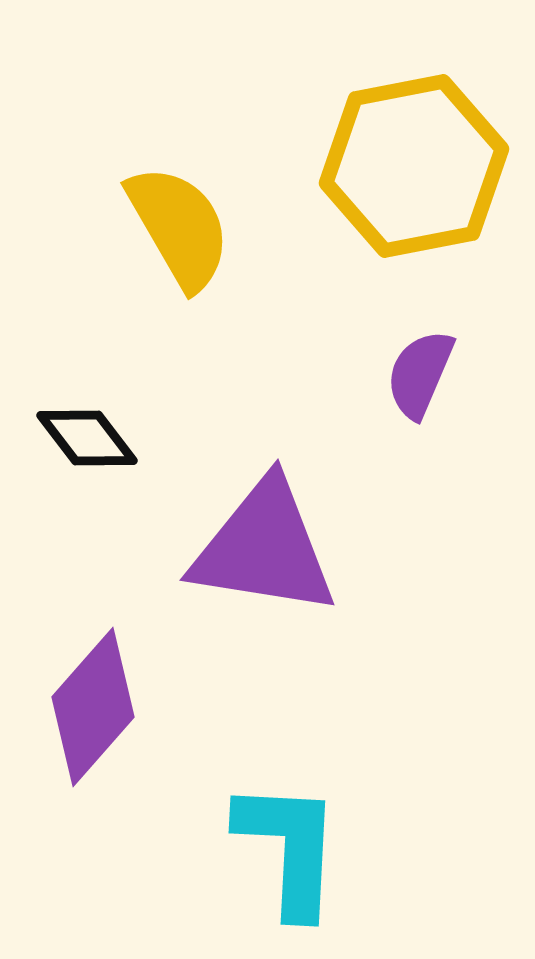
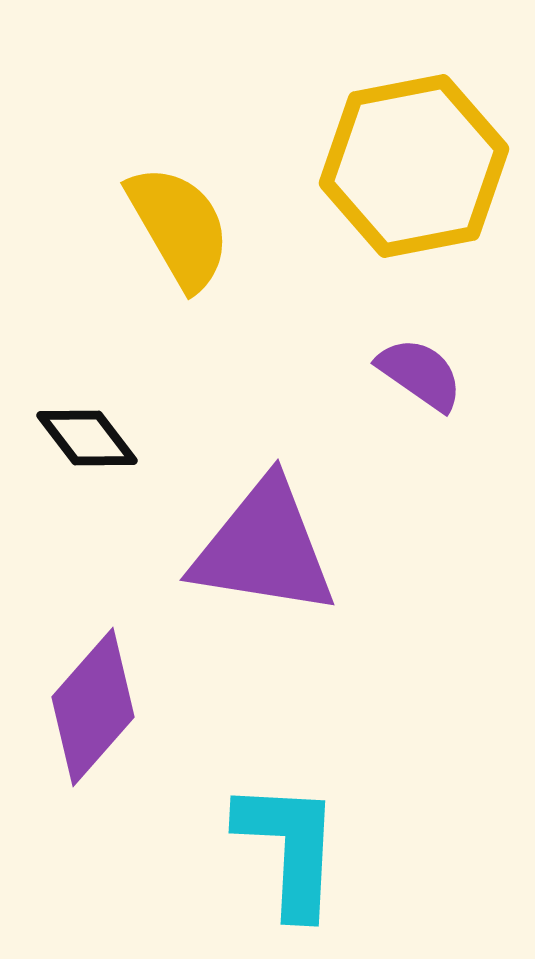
purple semicircle: rotated 102 degrees clockwise
